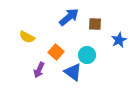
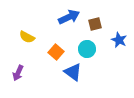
blue arrow: rotated 15 degrees clockwise
brown square: rotated 16 degrees counterclockwise
blue star: rotated 21 degrees counterclockwise
cyan circle: moved 6 px up
purple arrow: moved 21 px left, 3 px down
